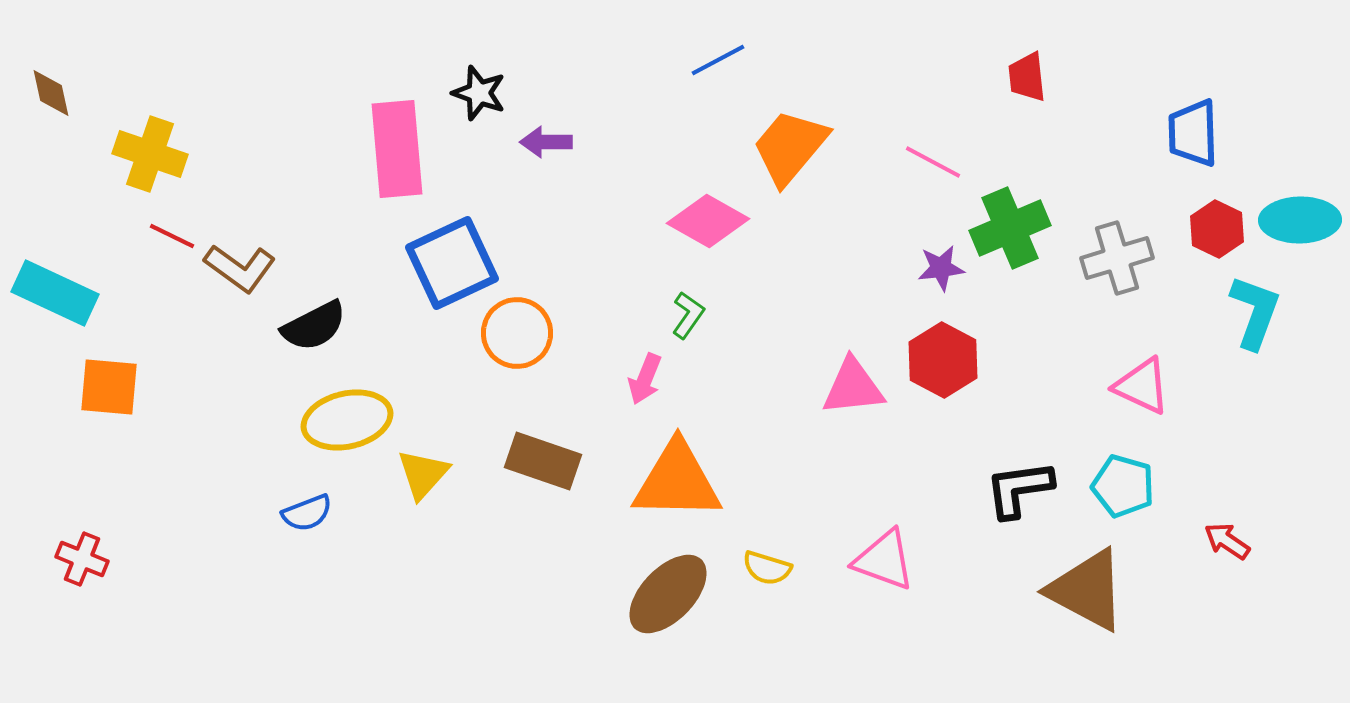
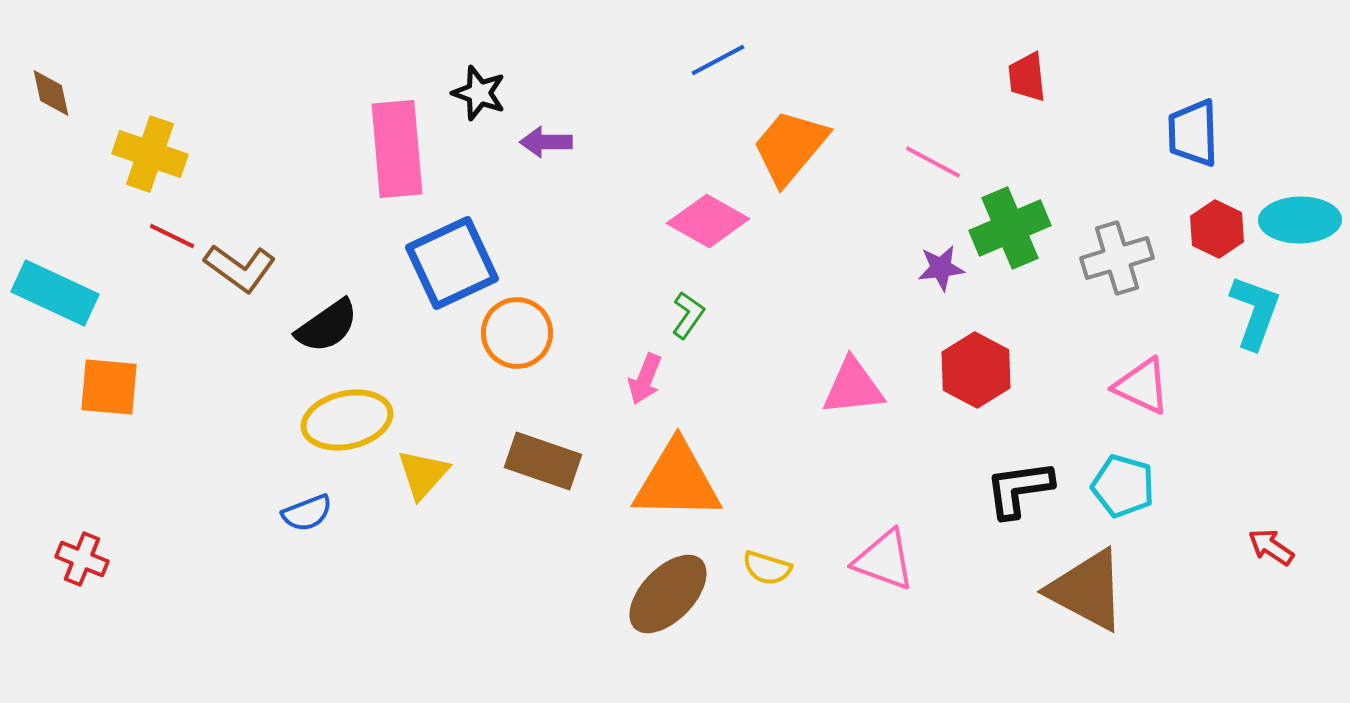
black semicircle at (314, 326): moved 13 px right; rotated 8 degrees counterclockwise
red hexagon at (943, 360): moved 33 px right, 10 px down
red arrow at (1227, 541): moved 44 px right, 6 px down
